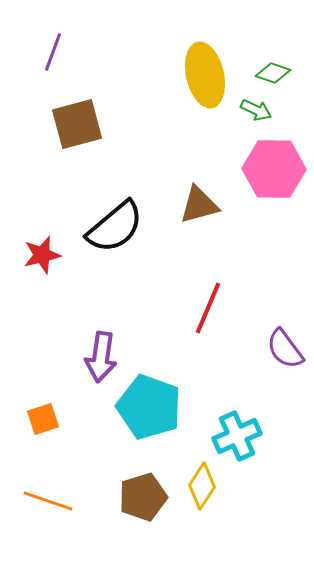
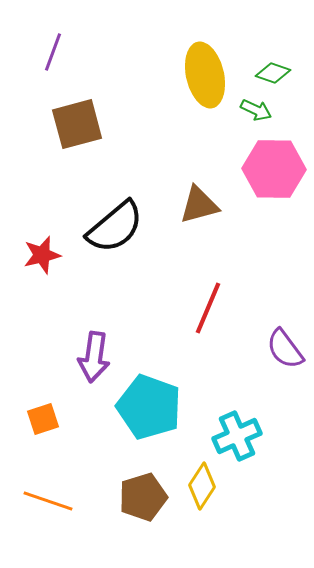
purple arrow: moved 7 px left
